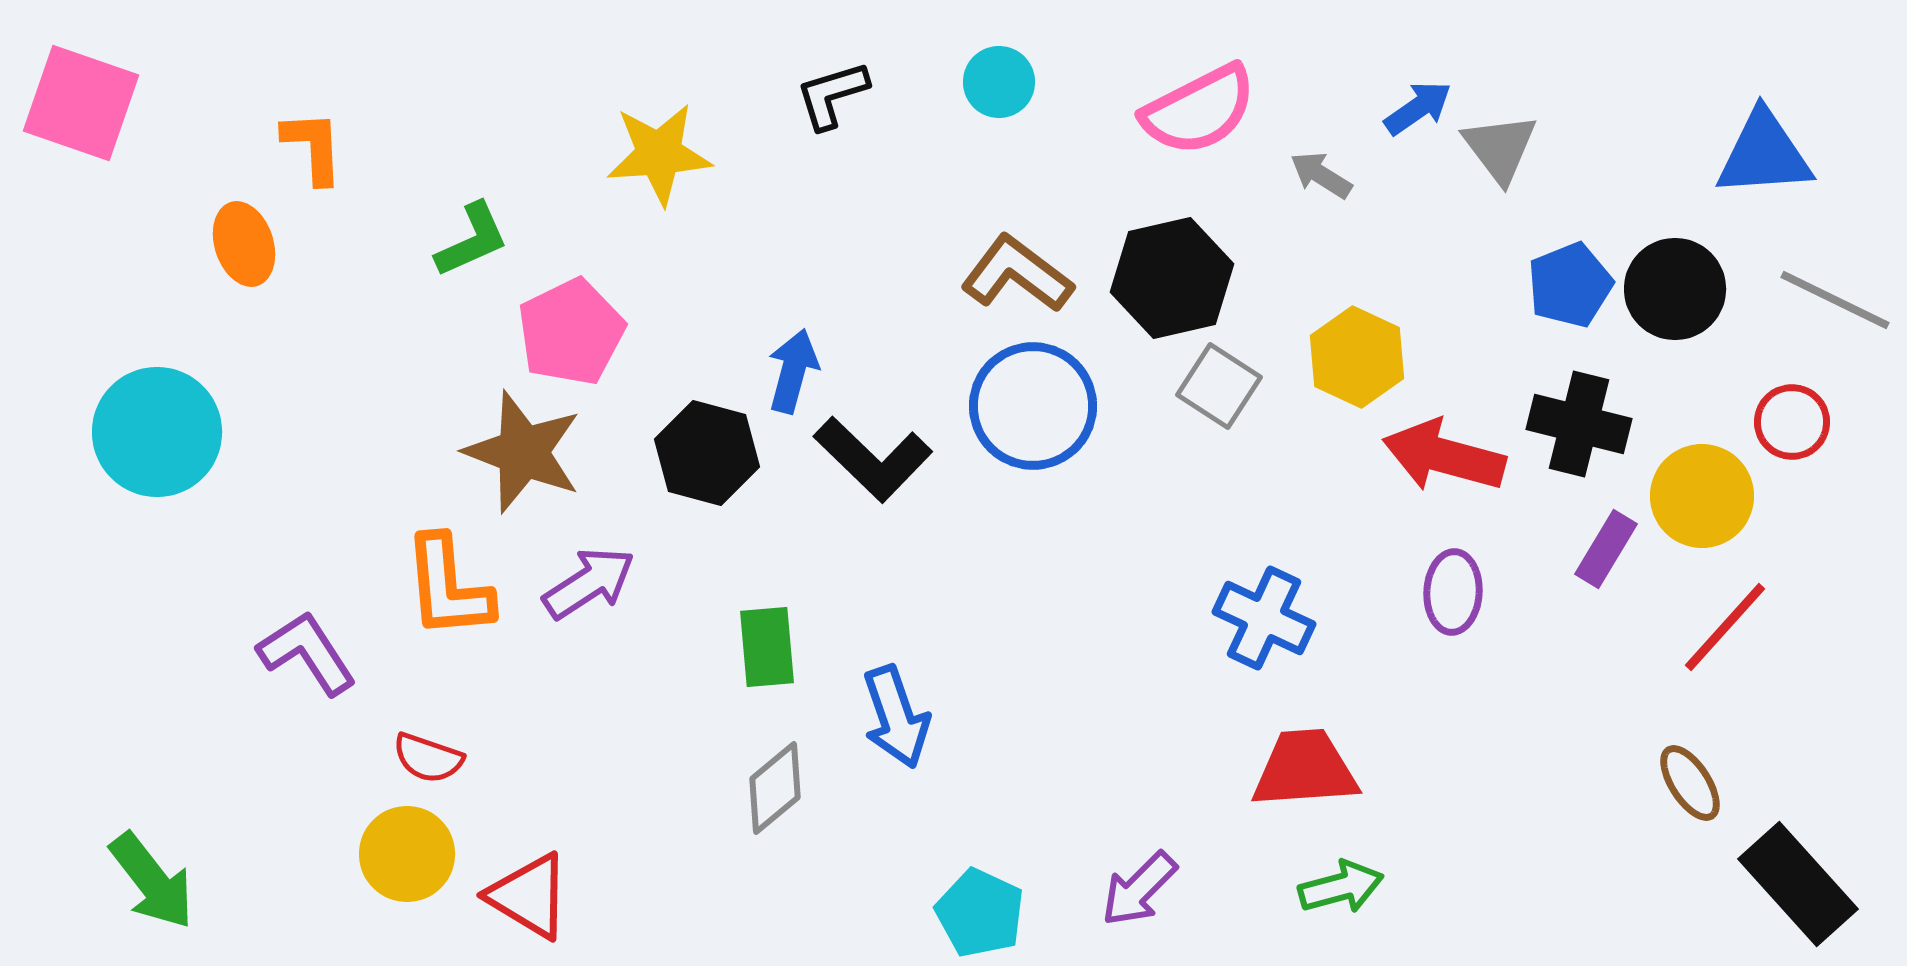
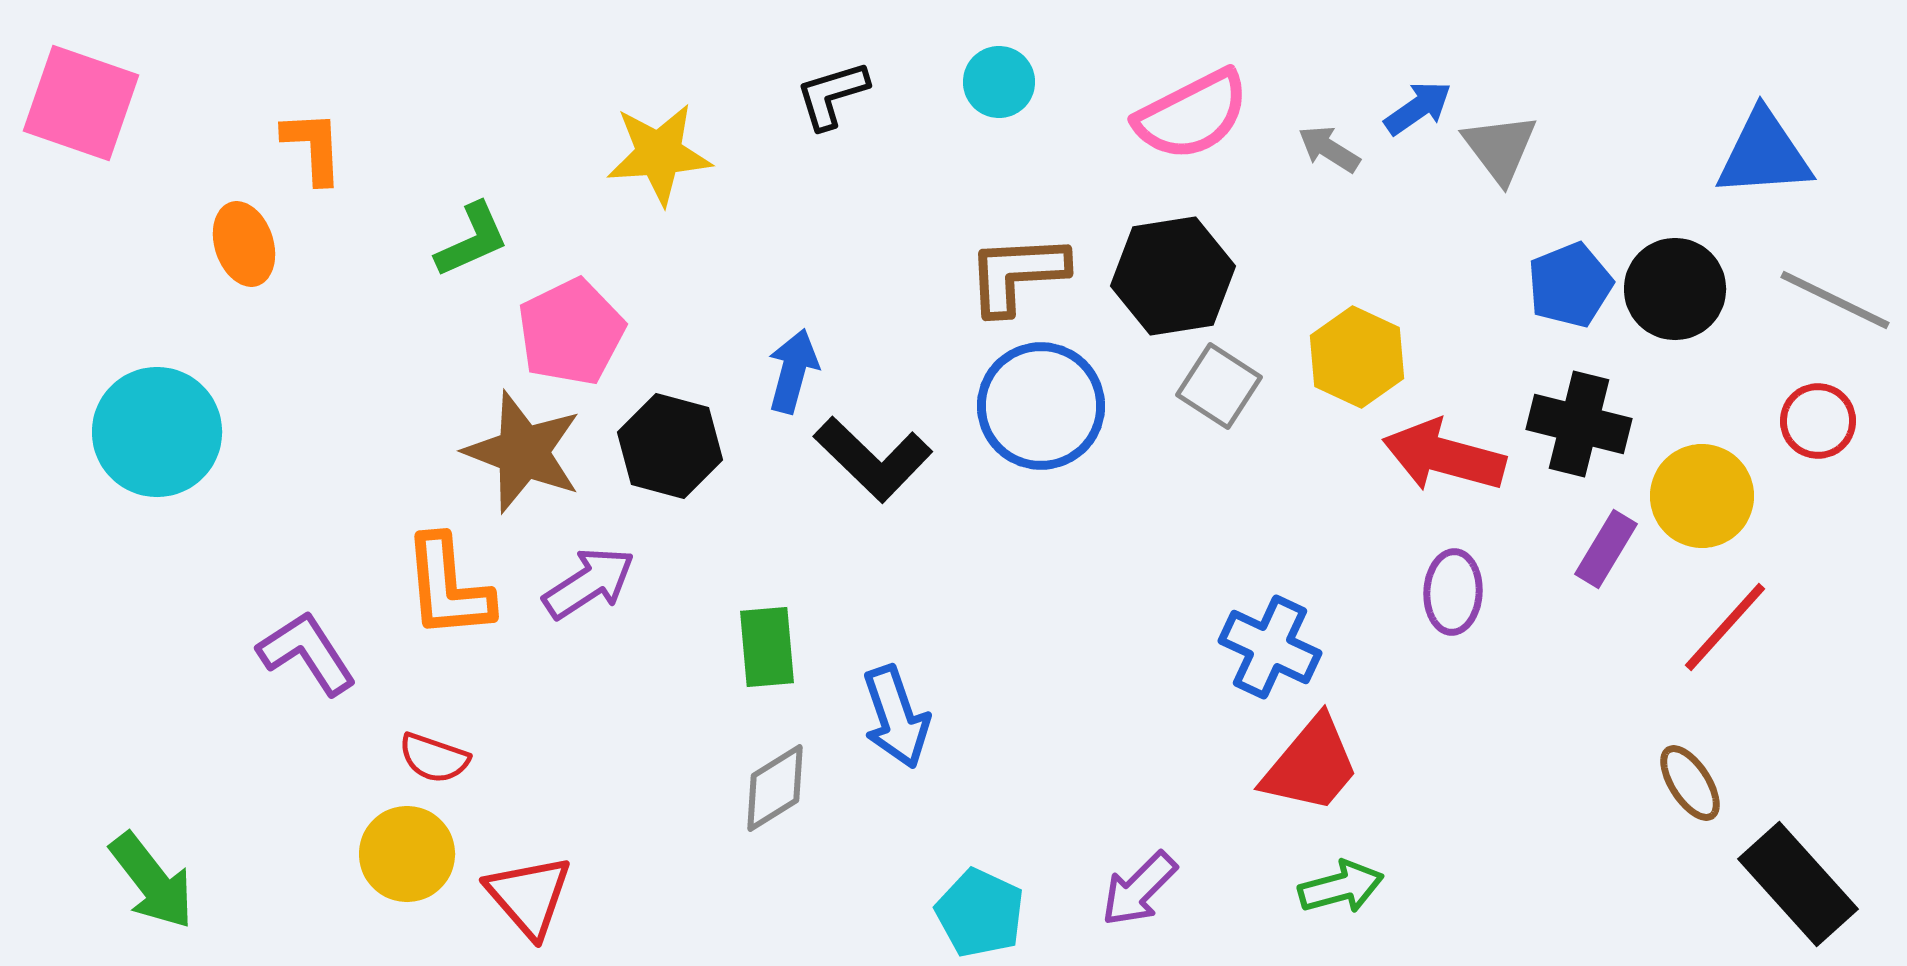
pink semicircle at (1199, 110): moved 7 px left, 5 px down
gray arrow at (1321, 175): moved 8 px right, 26 px up
brown L-shape at (1017, 274): rotated 40 degrees counterclockwise
black hexagon at (1172, 278): moved 1 px right, 2 px up; rotated 4 degrees clockwise
blue circle at (1033, 406): moved 8 px right
red circle at (1792, 422): moved 26 px right, 1 px up
black hexagon at (707, 453): moved 37 px left, 7 px up
blue cross at (1264, 618): moved 6 px right, 29 px down
red semicircle at (428, 758): moved 6 px right
red trapezoid at (1305, 769): moved 6 px right, 4 px up; rotated 134 degrees clockwise
gray diamond at (775, 788): rotated 8 degrees clockwise
red triangle at (529, 896): rotated 18 degrees clockwise
